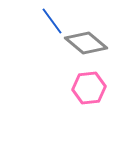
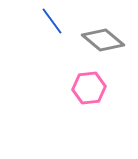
gray diamond: moved 17 px right, 3 px up
